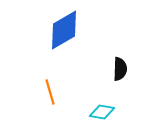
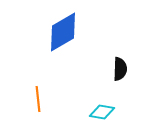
blue diamond: moved 1 px left, 2 px down
orange line: moved 12 px left, 7 px down; rotated 10 degrees clockwise
